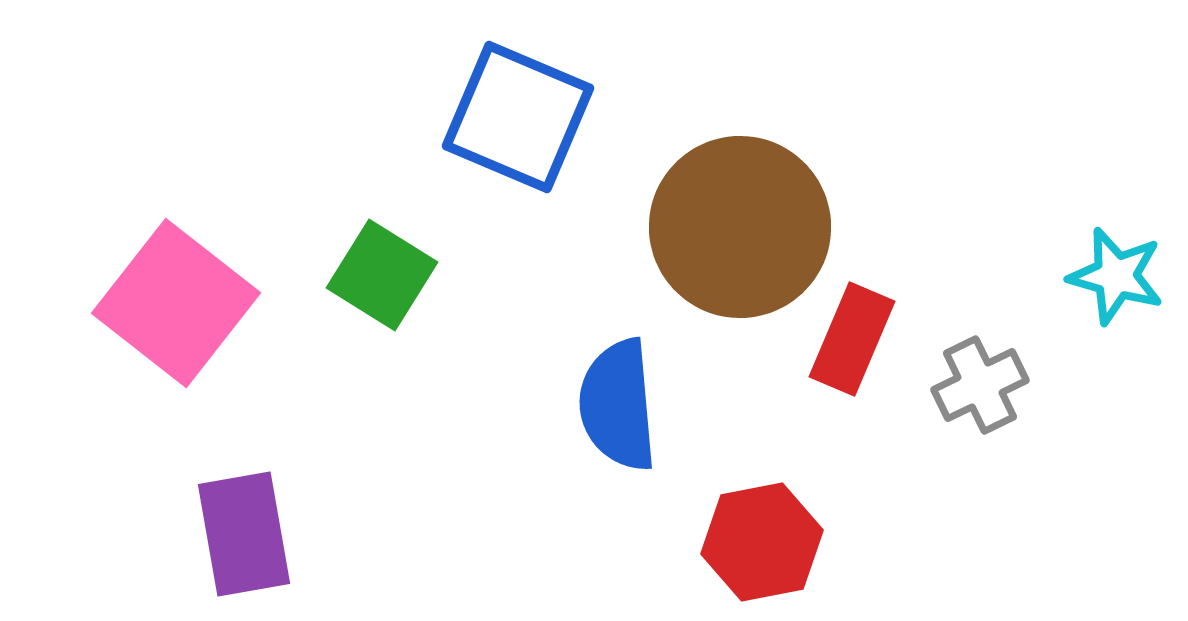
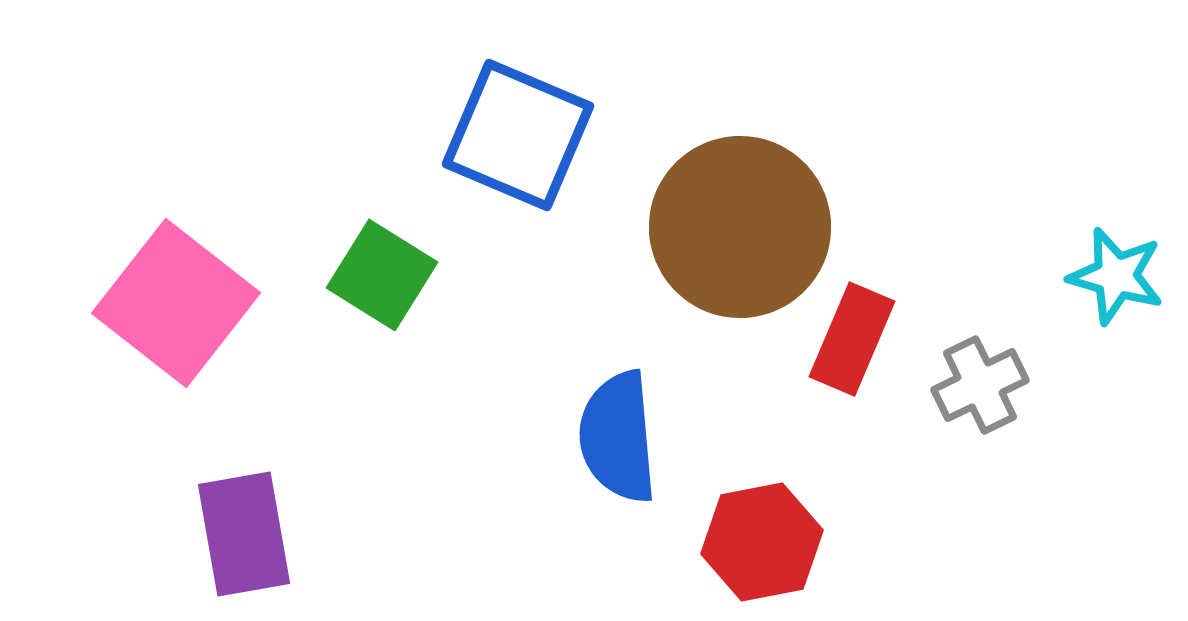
blue square: moved 18 px down
blue semicircle: moved 32 px down
